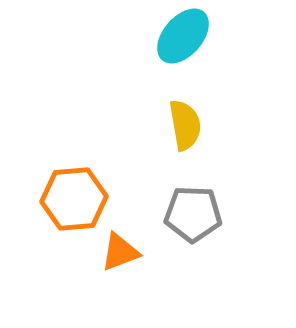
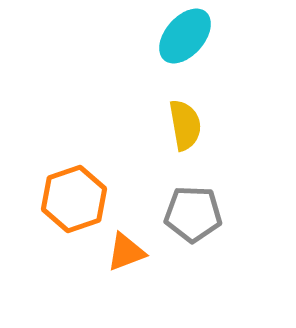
cyan ellipse: moved 2 px right
orange hexagon: rotated 14 degrees counterclockwise
orange triangle: moved 6 px right
